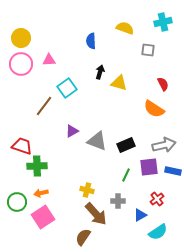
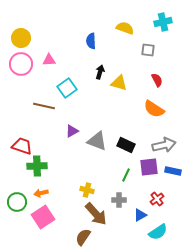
red semicircle: moved 6 px left, 4 px up
brown line: rotated 65 degrees clockwise
black rectangle: rotated 48 degrees clockwise
gray cross: moved 1 px right, 1 px up
